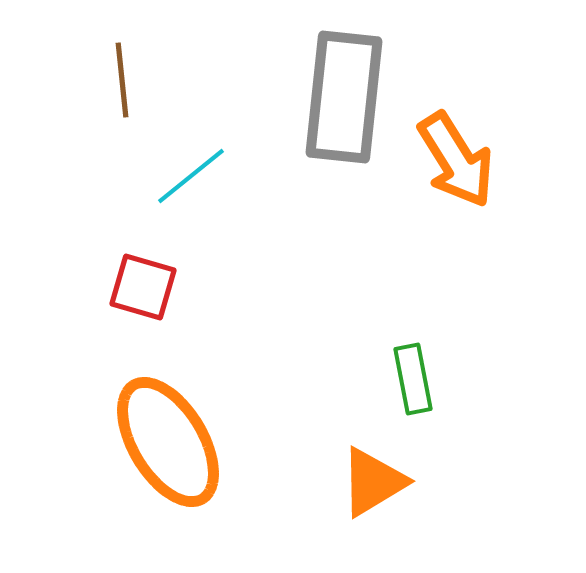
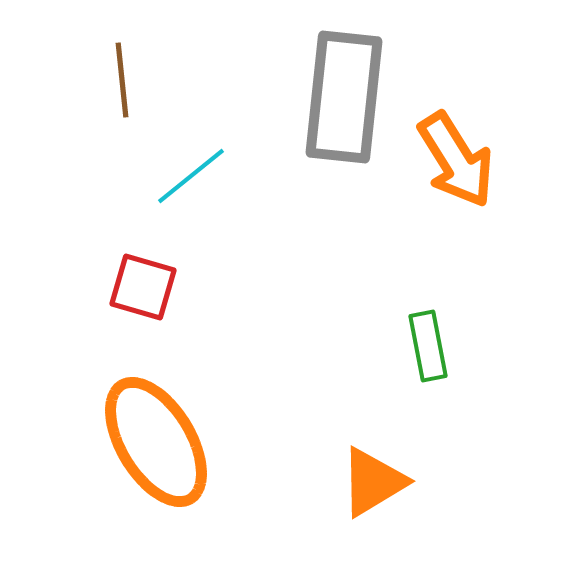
green rectangle: moved 15 px right, 33 px up
orange ellipse: moved 12 px left
